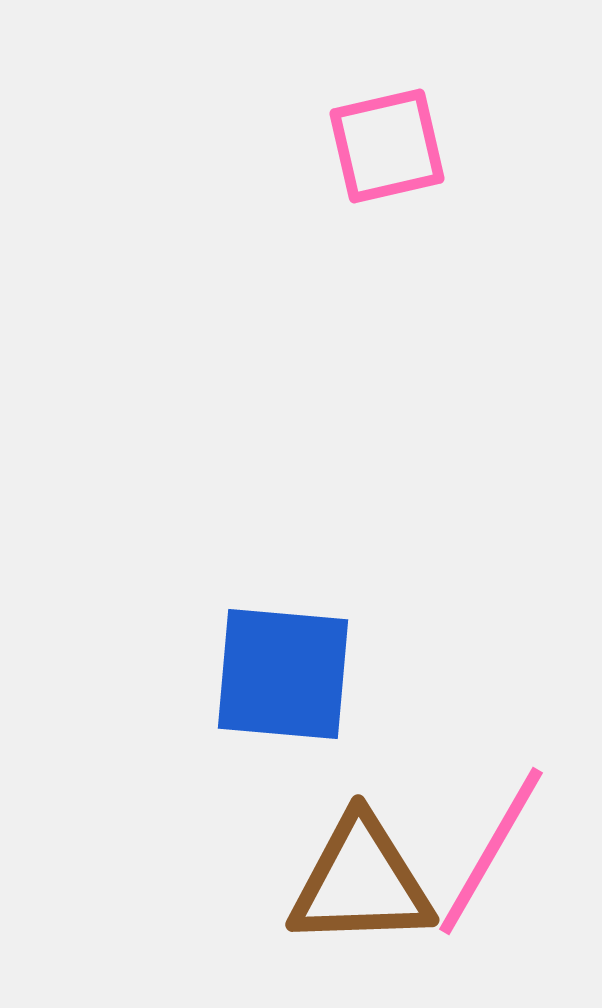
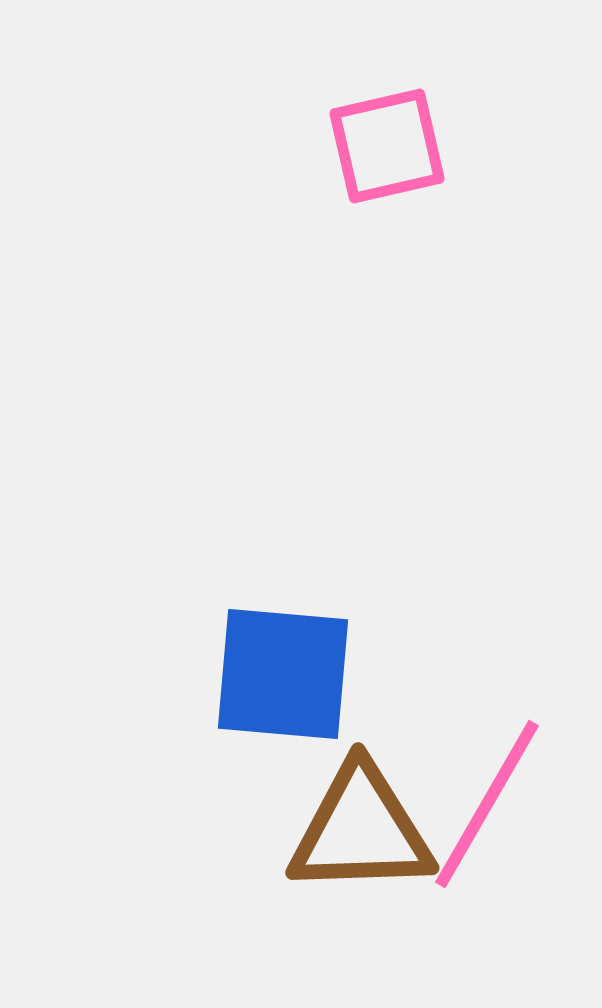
pink line: moved 4 px left, 47 px up
brown triangle: moved 52 px up
